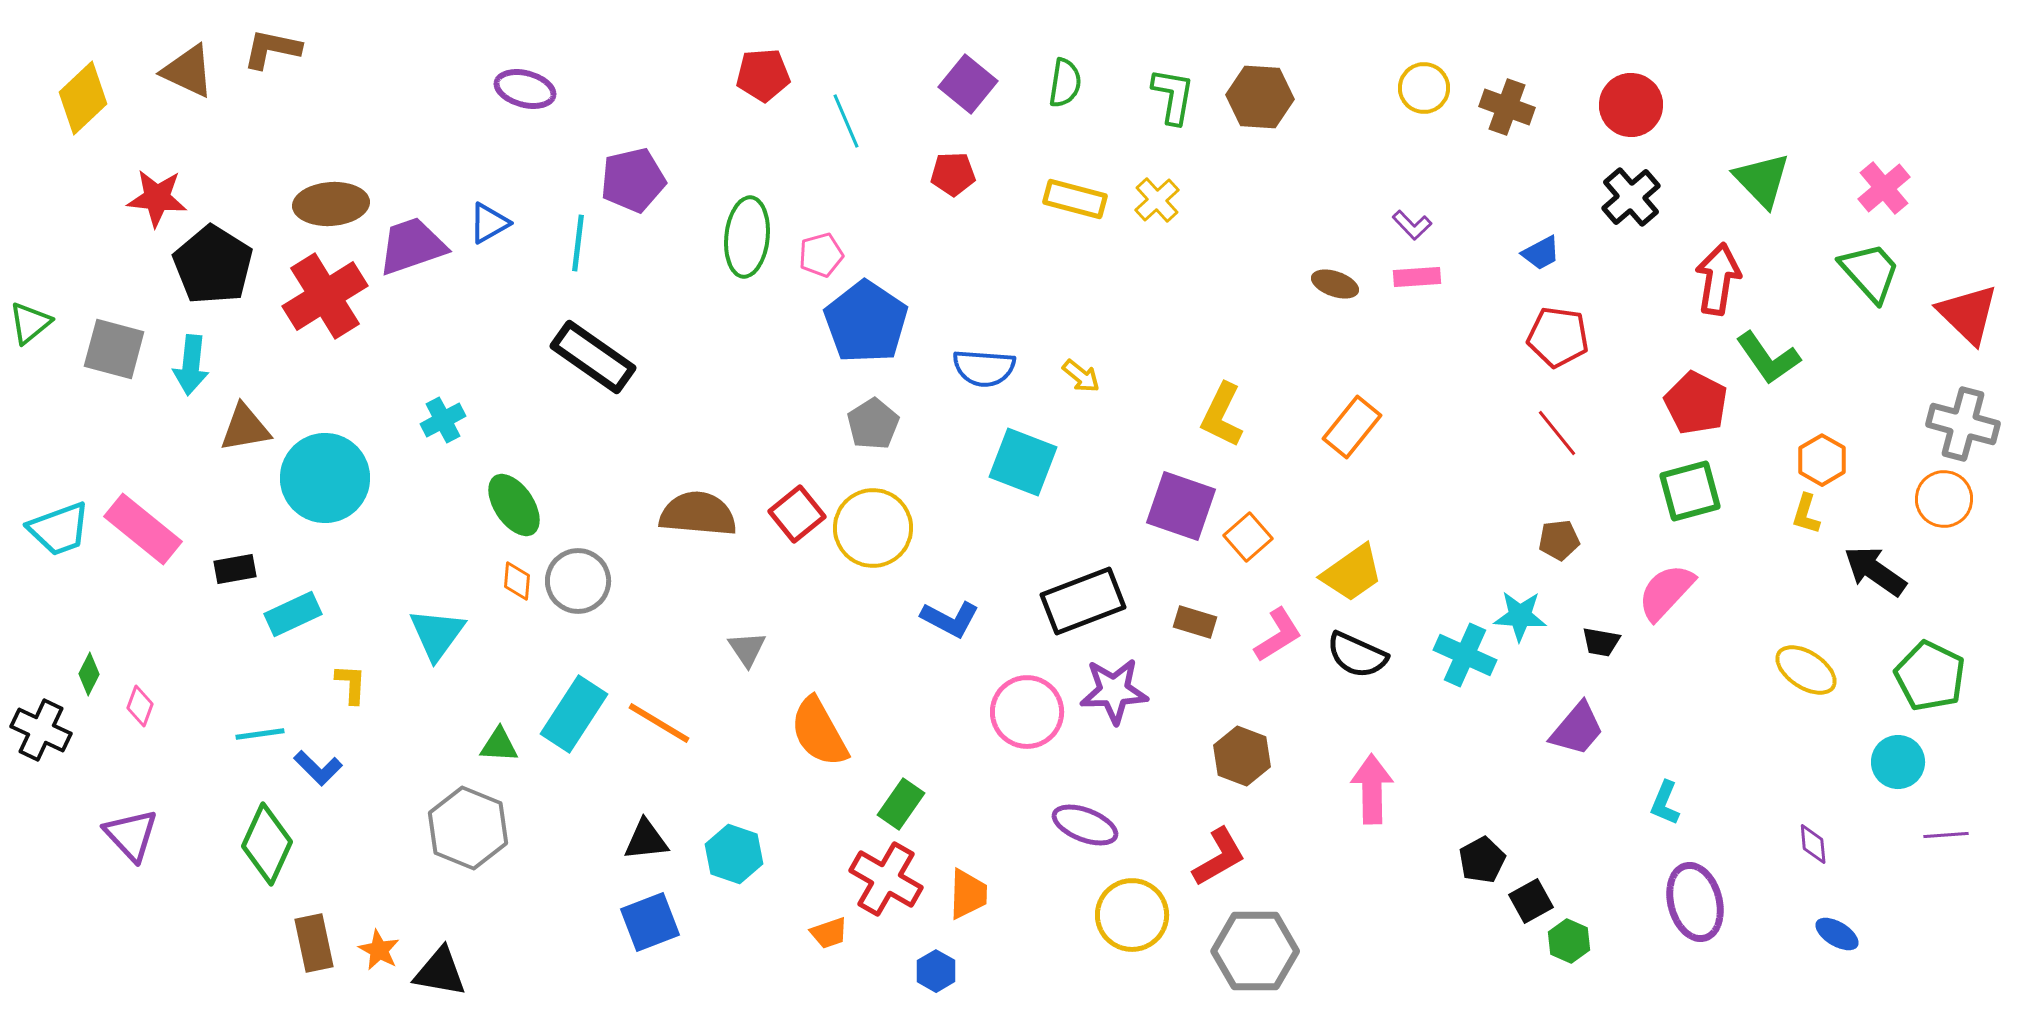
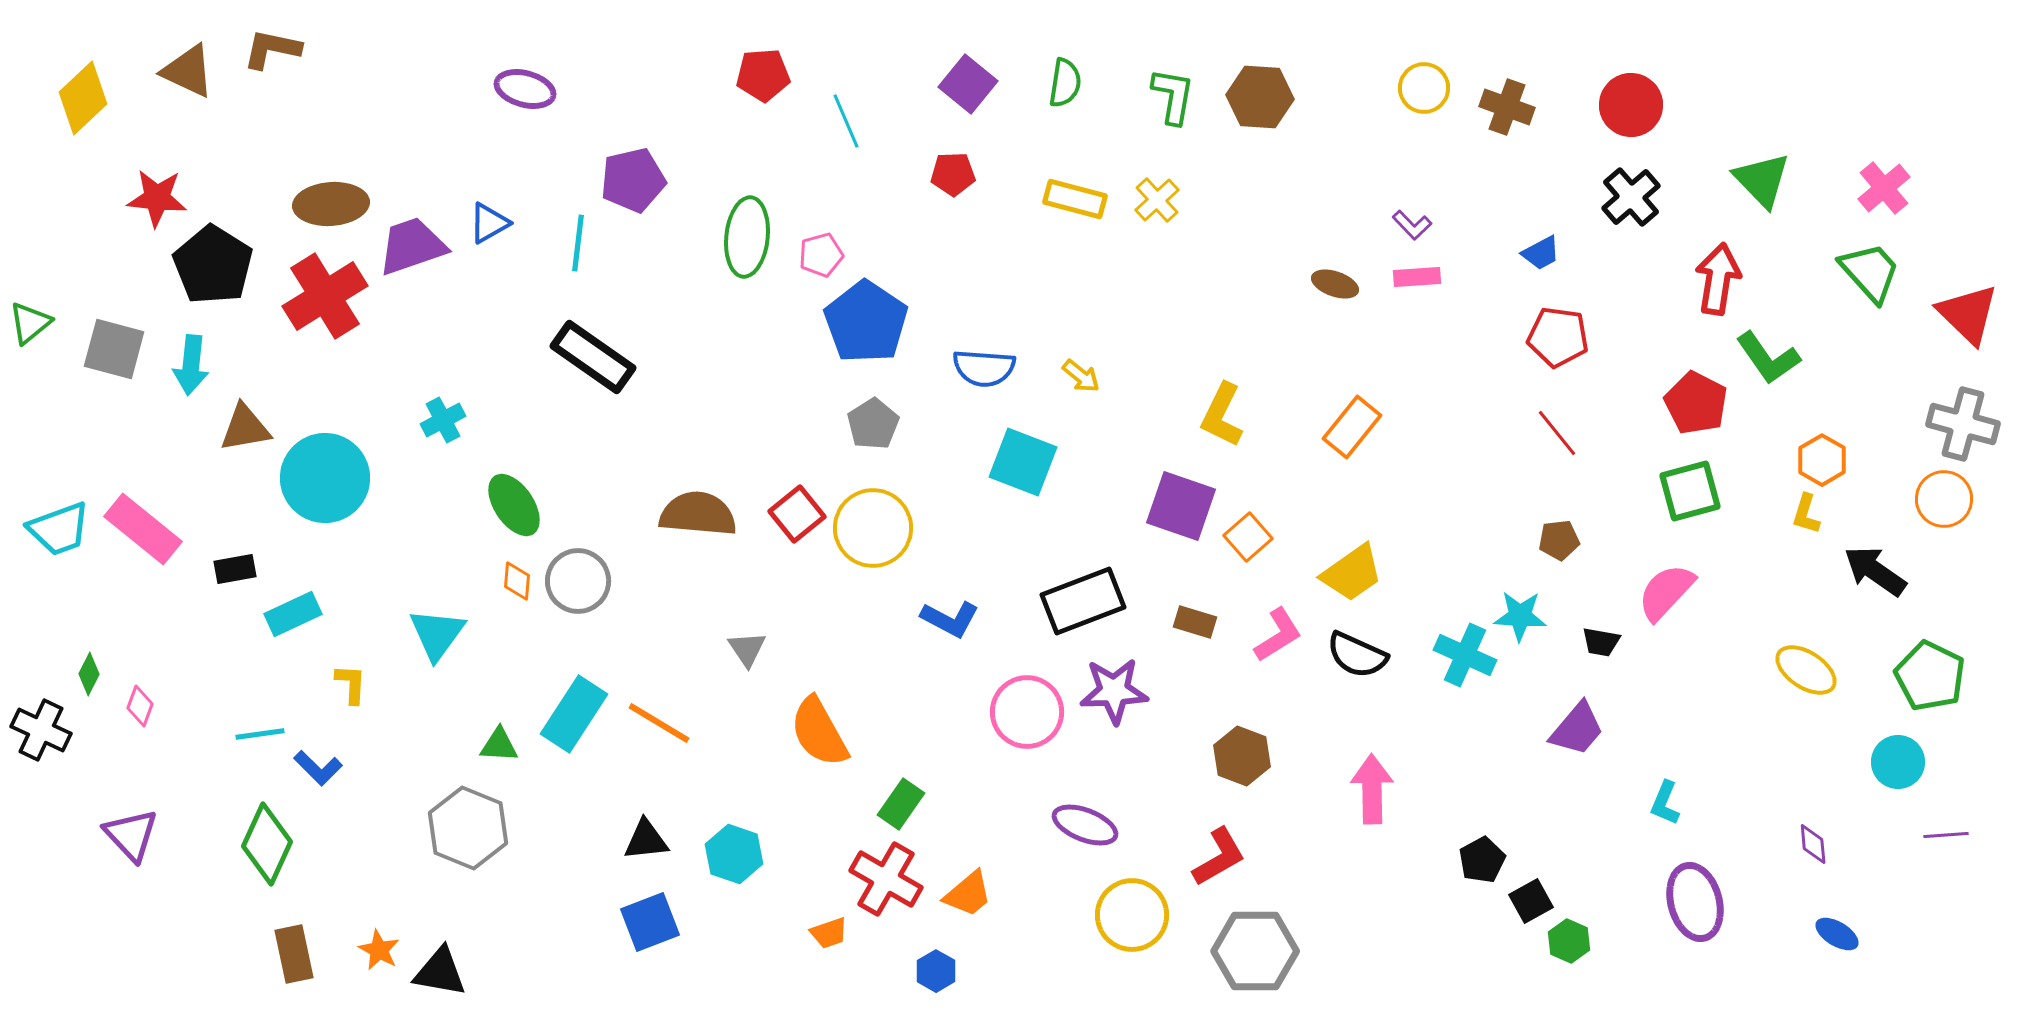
orange trapezoid at (968, 894): rotated 48 degrees clockwise
brown rectangle at (314, 943): moved 20 px left, 11 px down
